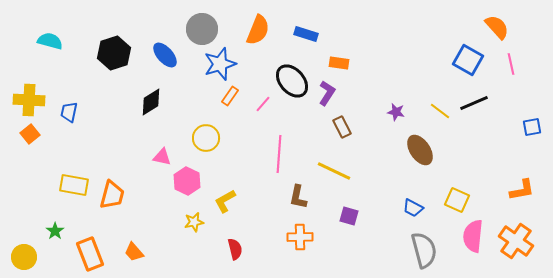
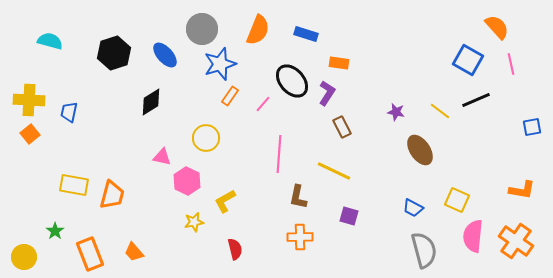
black line at (474, 103): moved 2 px right, 3 px up
orange L-shape at (522, 190): rotated 20 degrees clockwise
